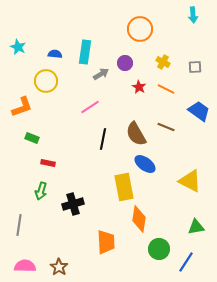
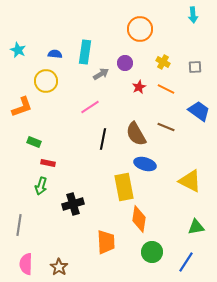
cyan star: moved 3 px down
red star: rotated 16 degrees clockwise
green rectangle: moved 2 px right, 4 px down
blue ellipse: rotated 20 degrees counterclockwise
green arrow: moved 5 px up
green circle: moved 7 px left, 3 px down
pink semicircle: moved 1 px right, 2 px up; rotated 90 degrees counterclockwise
